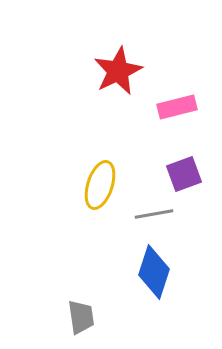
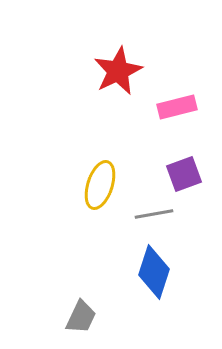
gray trapezoid: rotated 33 degrees clockwise
